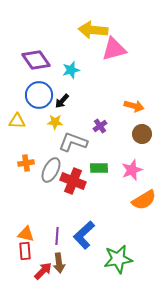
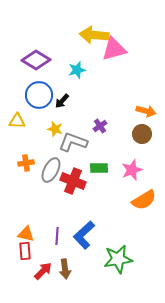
yellow arrow: moved 1 px right, 5 px down
purple diamond: rotated 24 degrees counterclockwise
cyan star: moved 6 px right
orange arrow: moved 12 px right, 5 px down
yellow star: moved 7 px down; rotated 14 degrees clockwise
brown arrow: moved 6 px right, 6 px down
